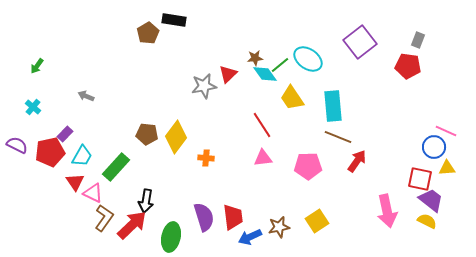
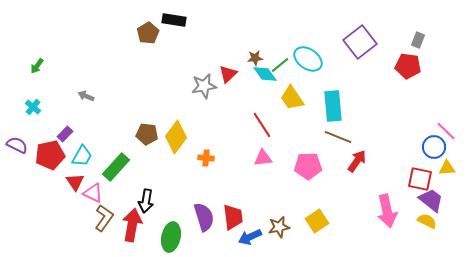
pink line at (446, 131): rotated 20 degrees clockwise
red pentagon at (50, 152): moved 3 px down
red arrow at (132, 225): rotated 36 degrees counterclockwise
